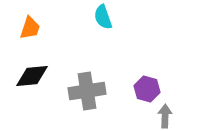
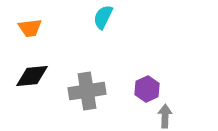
cyan semicircle: rotated 45 degrees clockwise
orange trapezoid: rotated 65 degrees clockwise
purple hexagon: rotated 20 degrees clockwise
